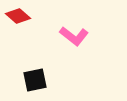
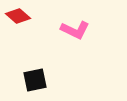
pink L-shape: moved 1 px right, 6 px up; rotated 12 degrees counterclockwise
